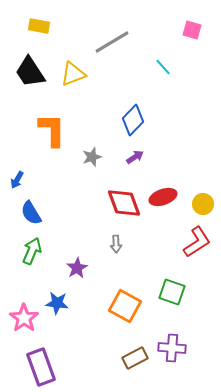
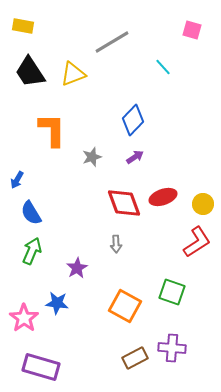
yellow rectangle: moved 16 px left
purple rectangle: rotated 54 degrees counterclockwise
